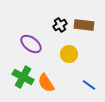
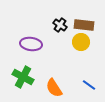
black cross: rotated 24 degrees counterclockwise
purple ellipse: rotated 30 degrees counterclockwise
yellow circle: moved 12 px right, 12 px up
orange semicircle: moved 8 px right, 5 px down
